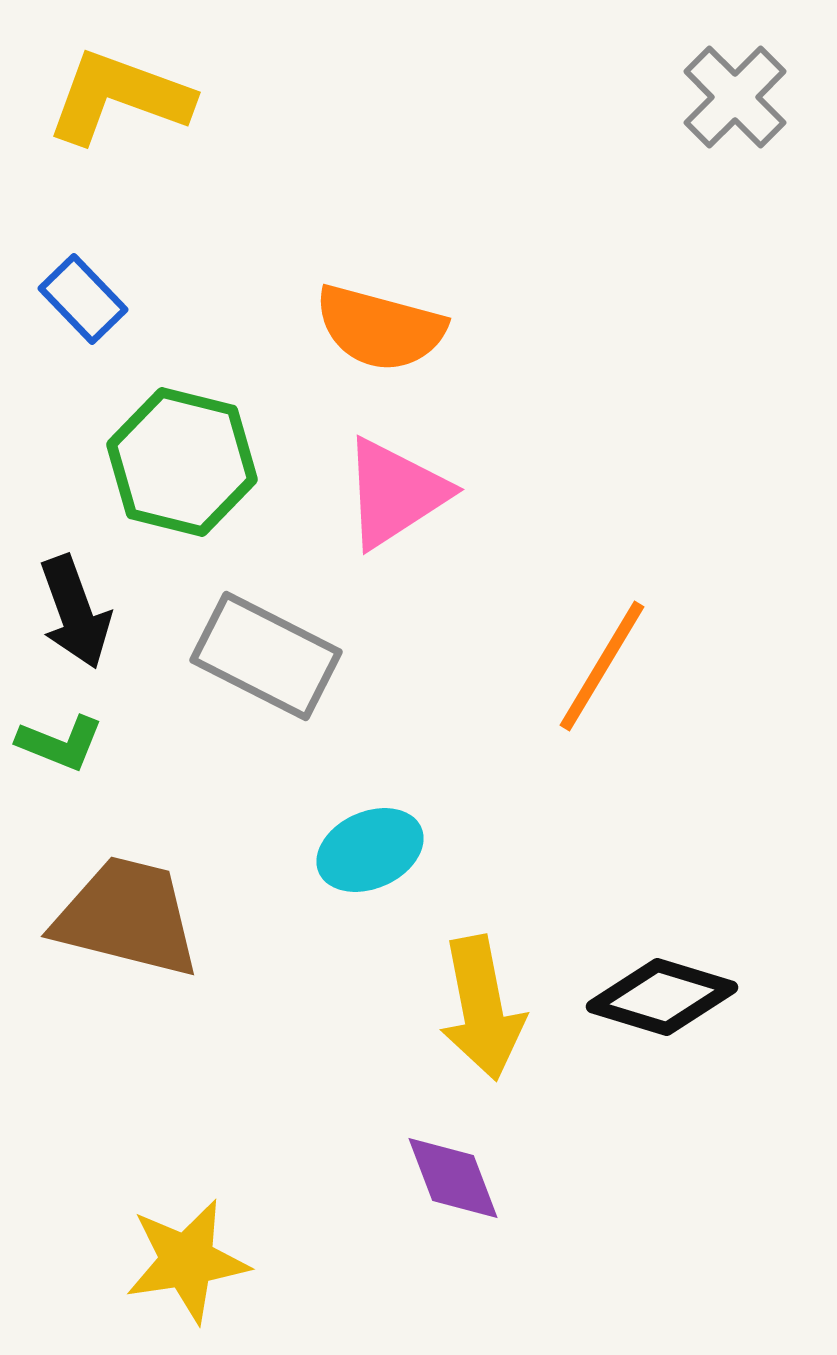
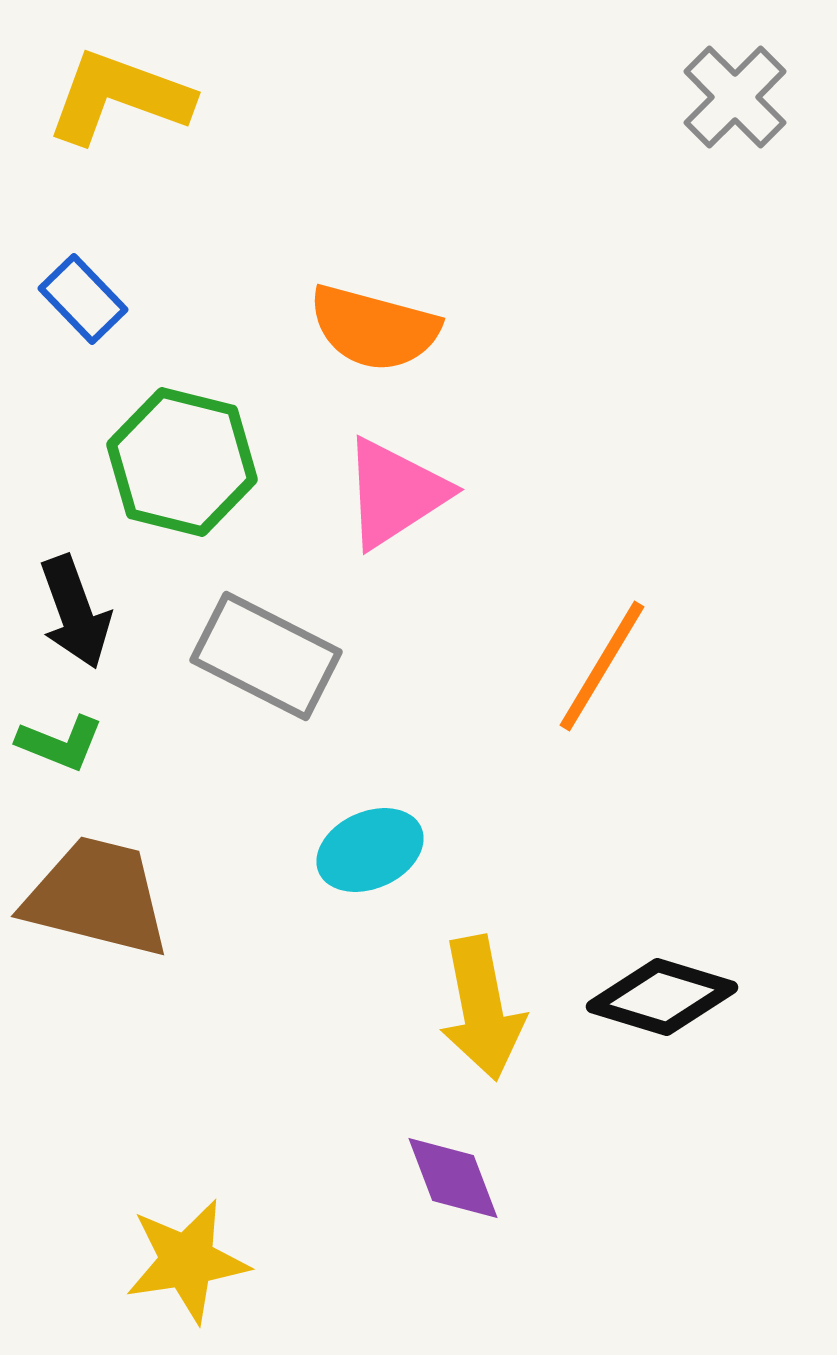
orange semicircle: moved 6 px left
brown trapezoid: moved 30 px left, 20 px up
